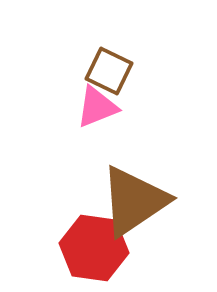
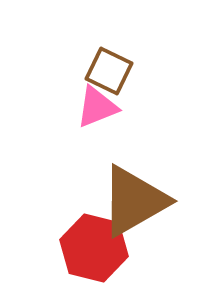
brown triangle: rotated 4 degrees clockwise
red hexagon: rotated 6 degrees clockwise
